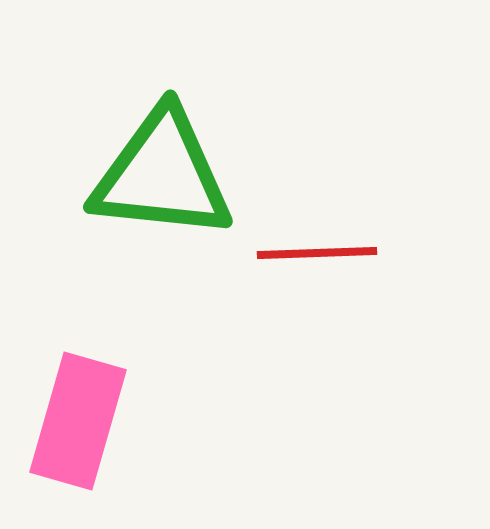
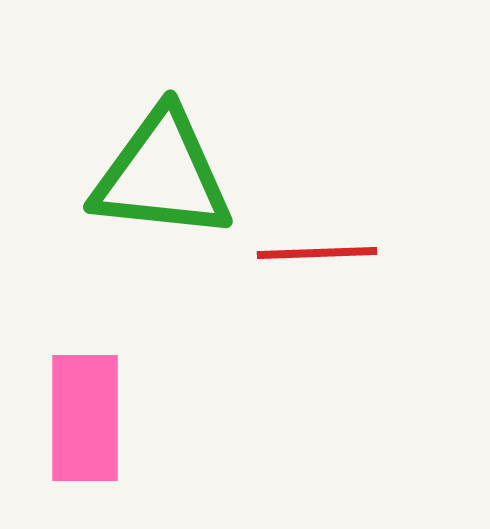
pink rectangle: moved 7 px right, 3 px up; rotated 16 degrees counterclockwise
